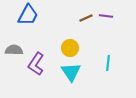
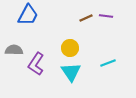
cyan line: rotated 63 degrees clockwise
